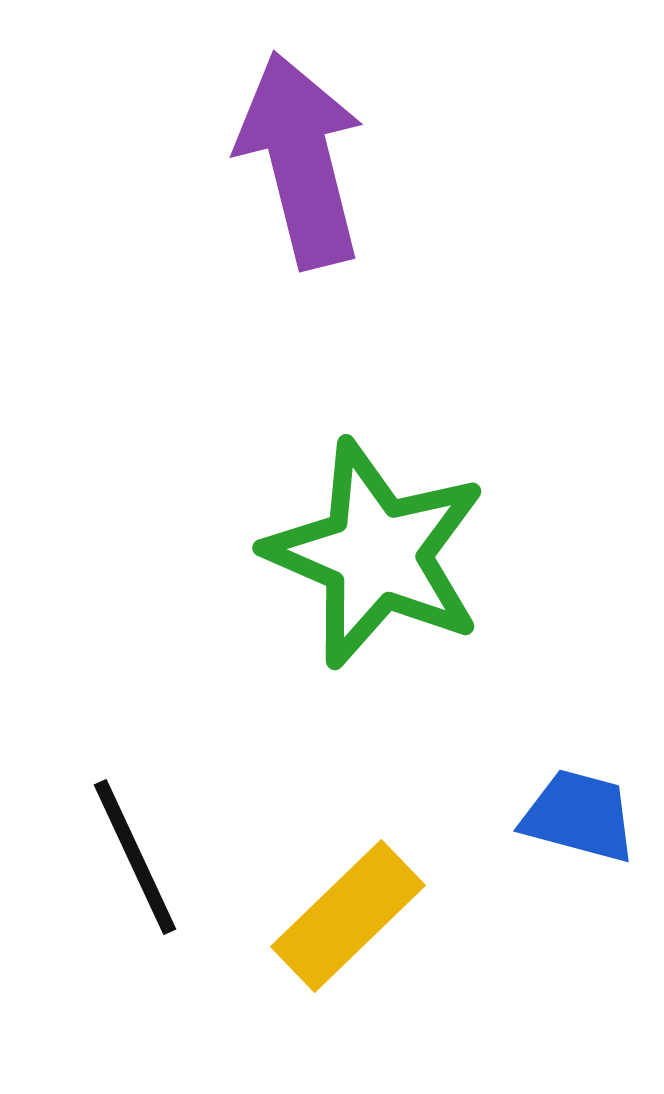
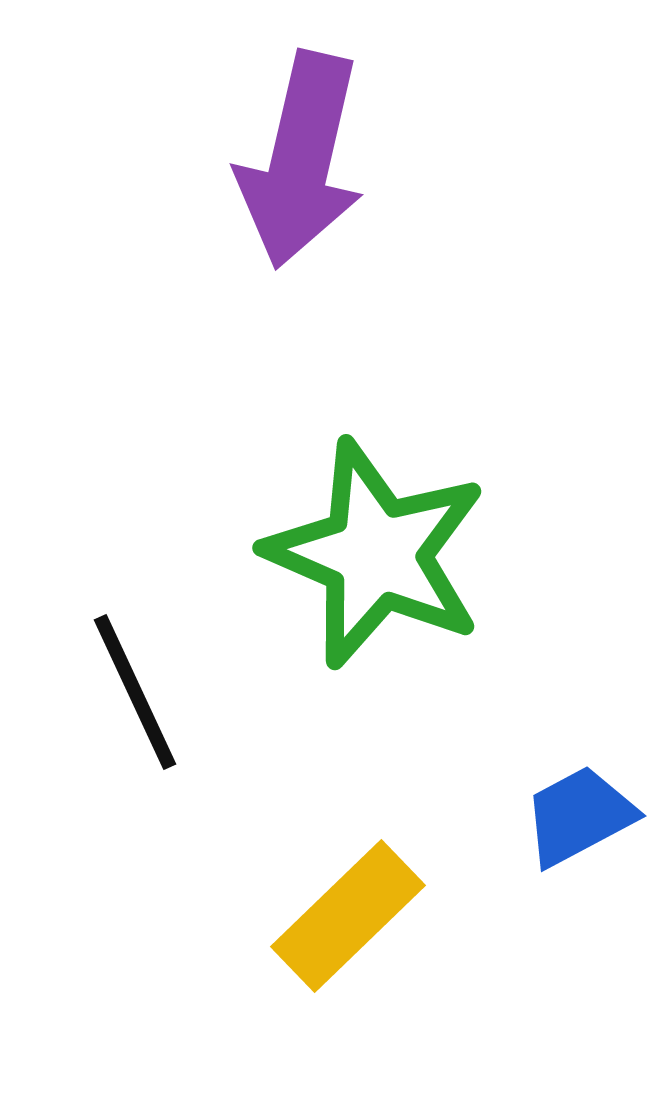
purple arrow: rotated 153 degrees counterclockwise
blue trapezoid: rotated 43 degrees counterclockwise
black line: moved 165 px up
